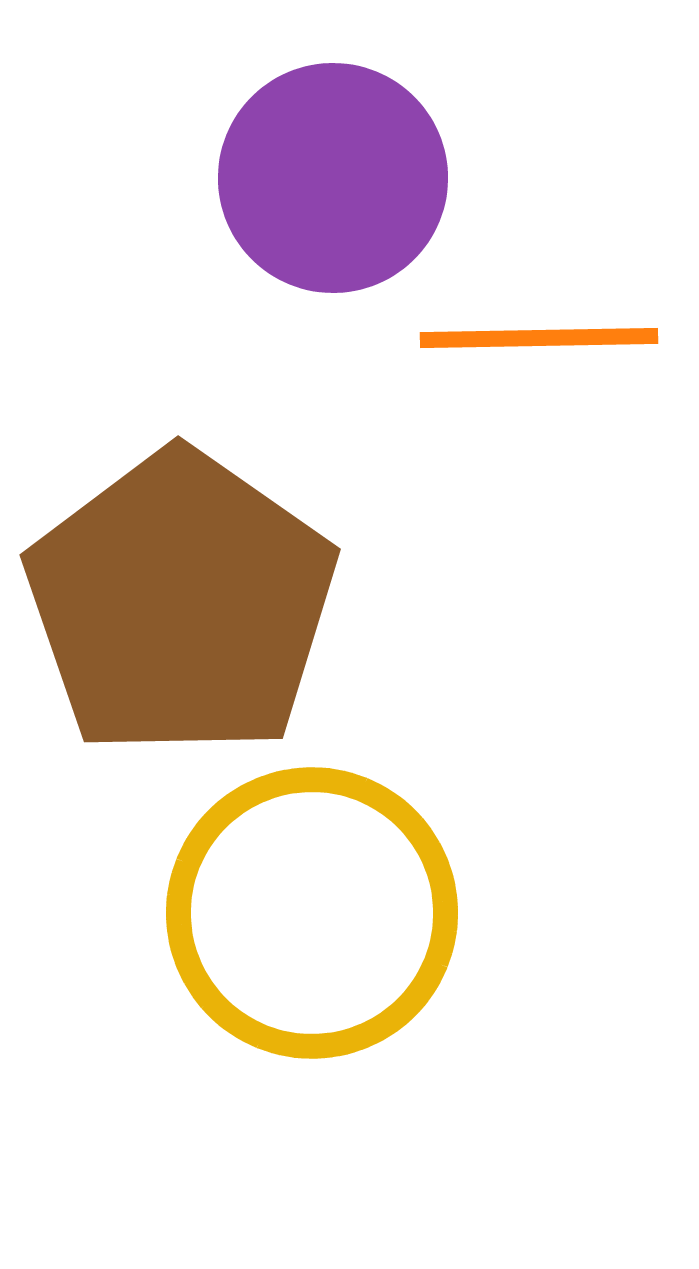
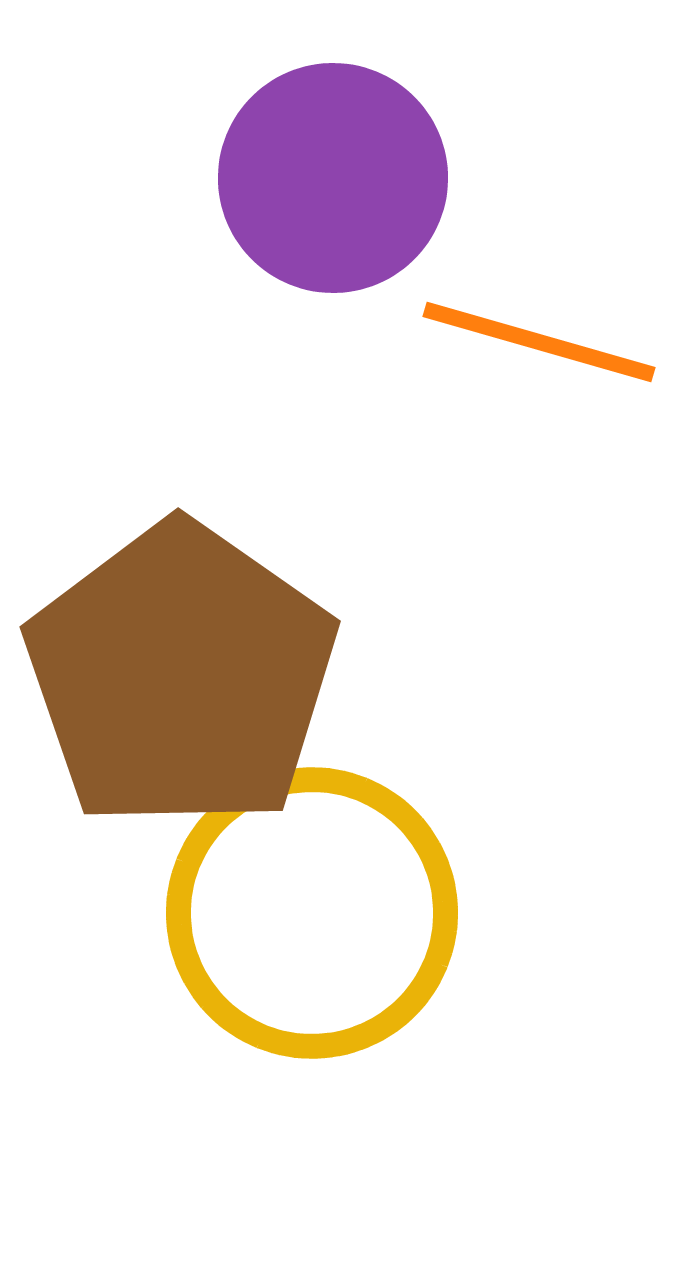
orange line: moved 4 px down; rotated 17 degrees clockwise
brown pentagon: moved 72 px down
